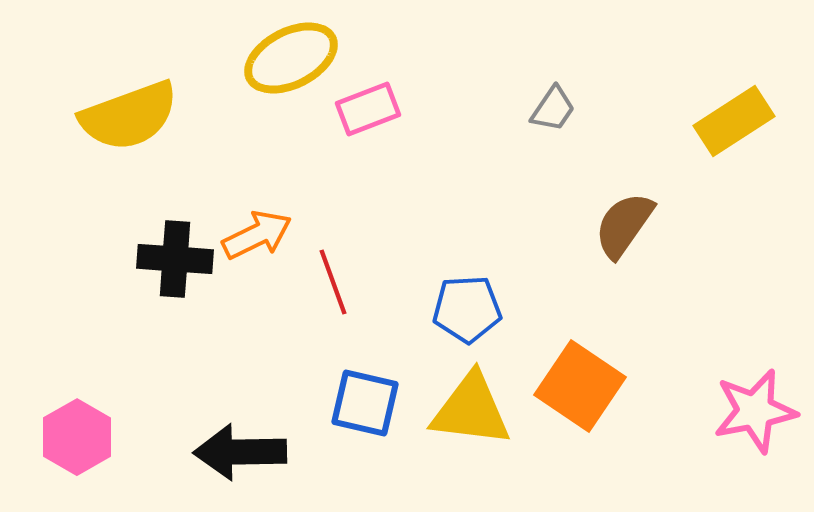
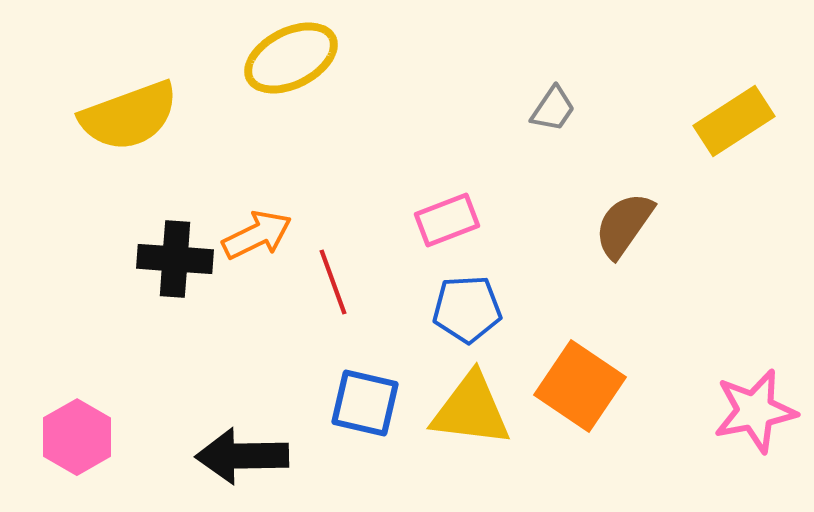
pink rectangle: moved 79 px right, 111 px down
black arrow: moved 2 px right, 4 px down
